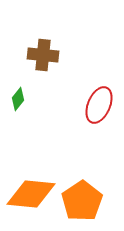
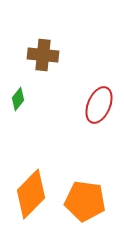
orange diamond: rotated 51 degrees counterclockwise
orange pentagon: moved 3 px right; rotated 30 degrees counterclockwise
